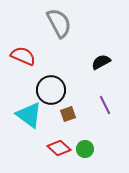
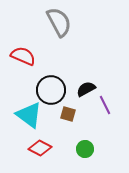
gray semicircle: moved 1 px up
black semicircle: moved 15 px left, 27 px down
brown square: rotated 35 degrees clockwise
red diamond: moved 19 px left; rotated 15 degrees counterclockwise
